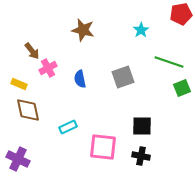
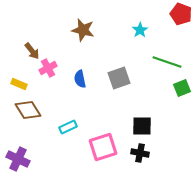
red pentagon: rotated 30 degrees clockwise
cyan star: moved 1 px left
green line: moved 2 px left
gray square: moved 4 px left, 1 px down
brown diamond: rotated 20 degrees counterclockwise
pink square: rotated 24 degrees counterclockwise
black cross: moved 1 px left, 3 px up
